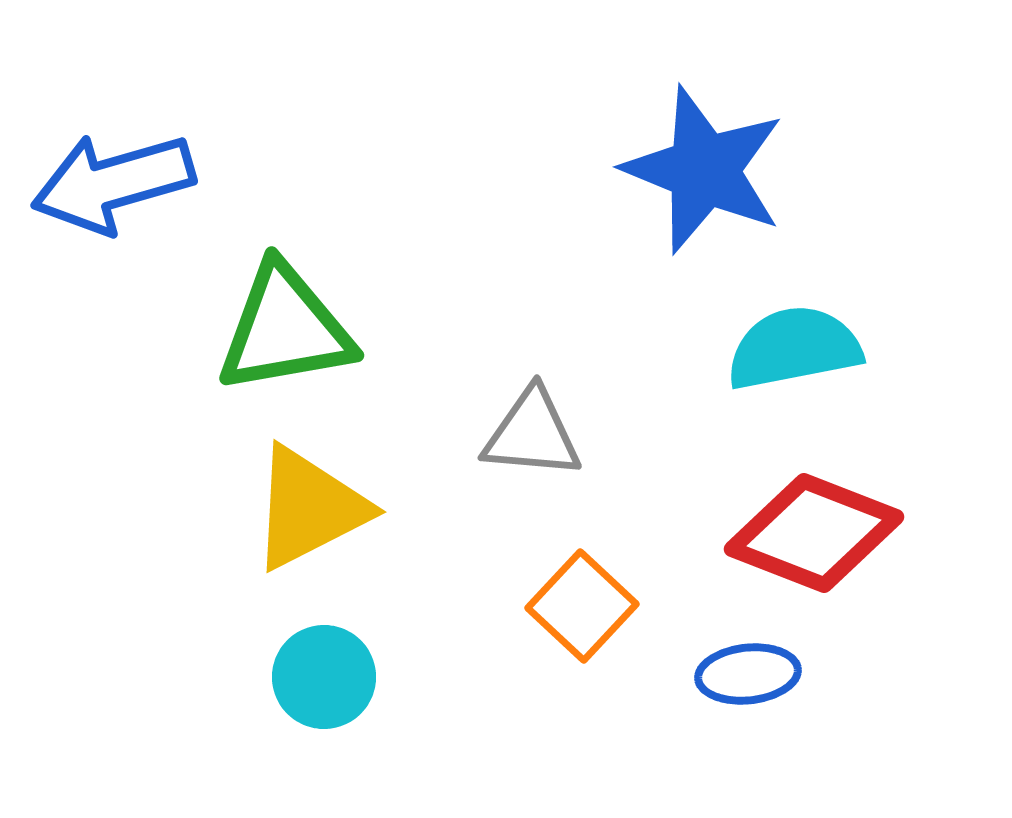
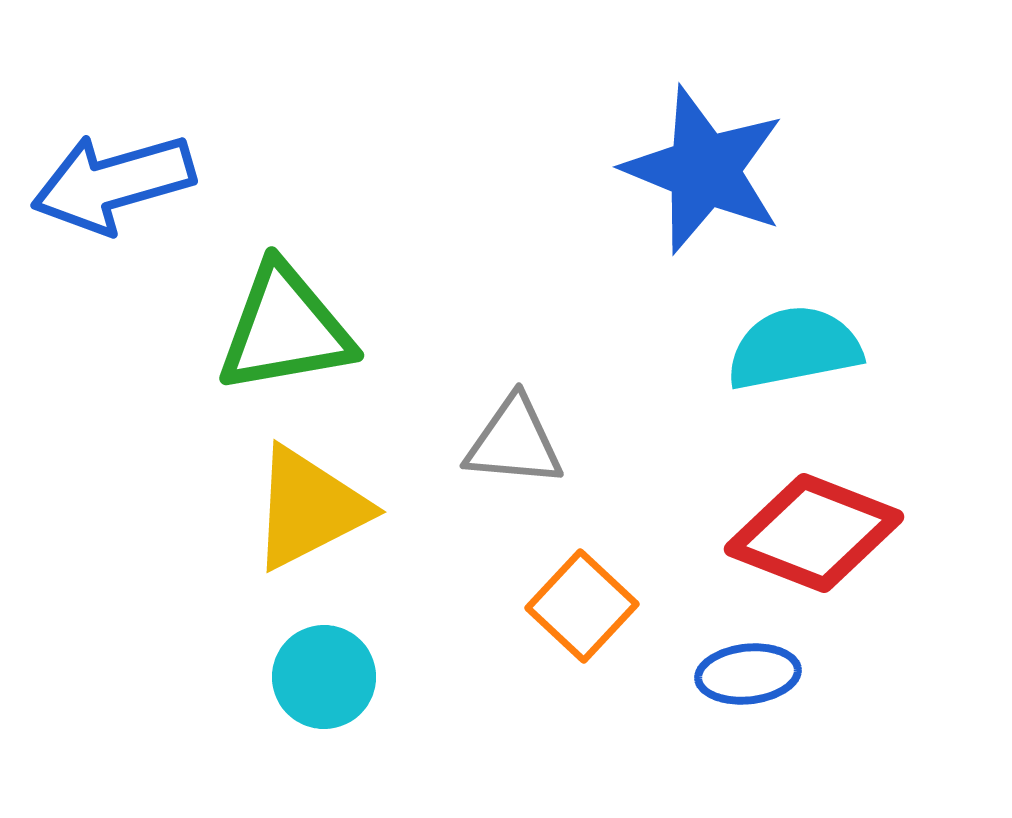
gray triangle: moved 18 px left, 8 px down
